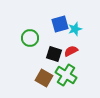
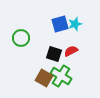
cyan star: moved 5 px up
green circle: moved 9 px left
green cross: moved 5 px left, 1 px down
